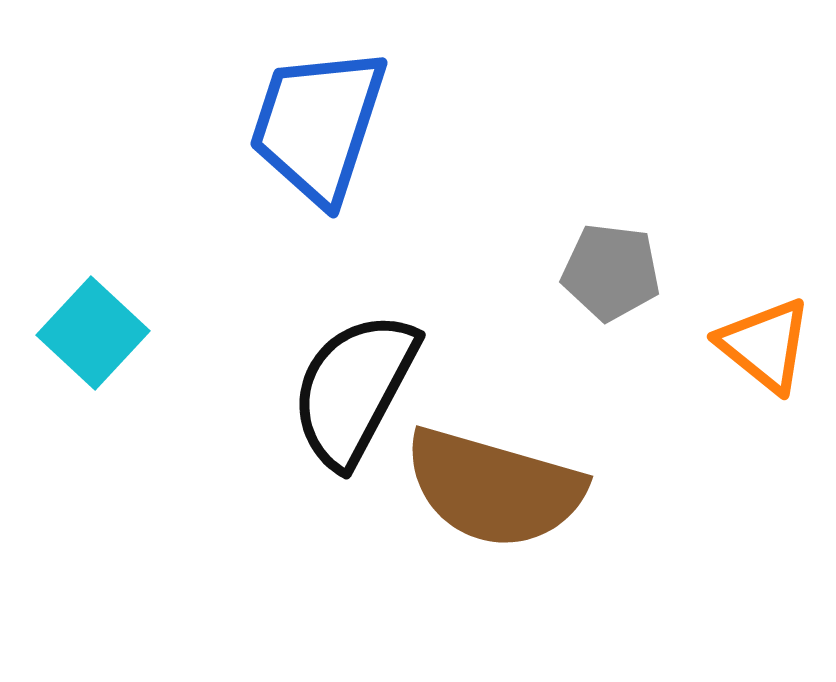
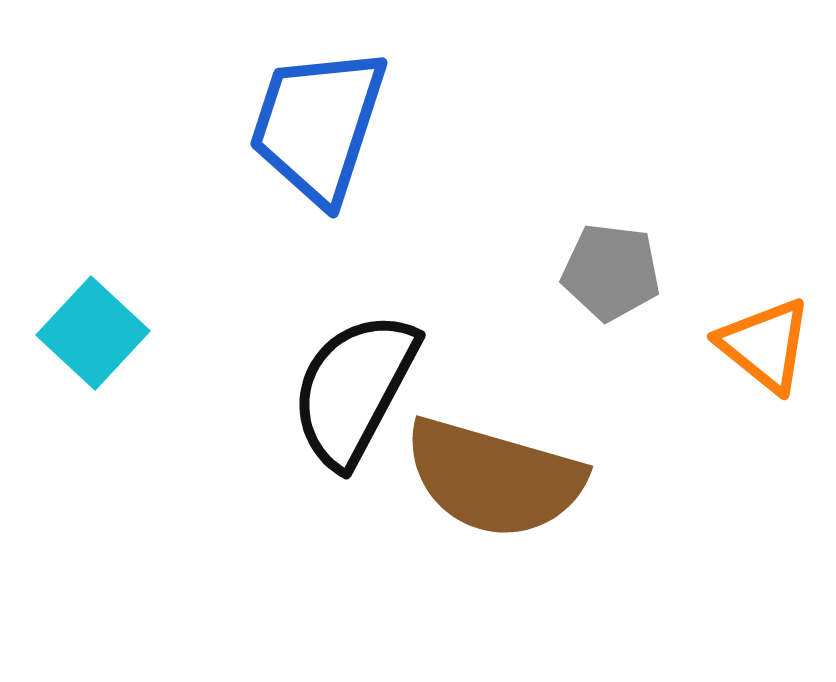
brown semicircle: moved 10 px up
